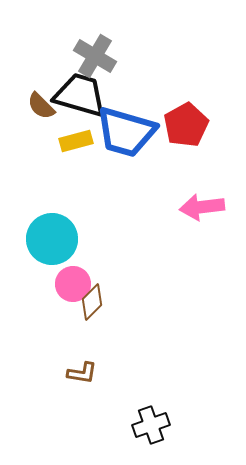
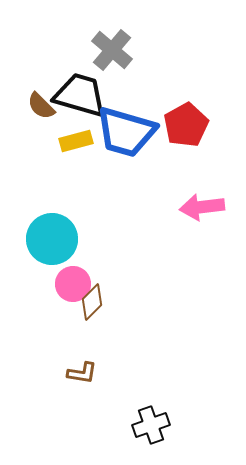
gray cross: moved 17 px right, 6 px up; rotated 9 degrees clockwise
